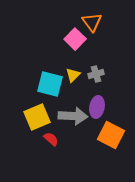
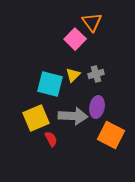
yellow square: moved 1 px left, 1 px down
red semicircle: rotated 21 degrees clockwise
